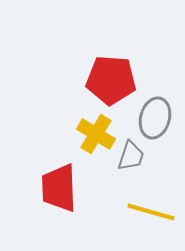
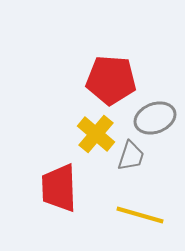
gray ellipse: rotated 54 degrees clockwise
yellow cross: rotated 9 degrees clockwise
yellow line: moved 11 px left, 3 px down
